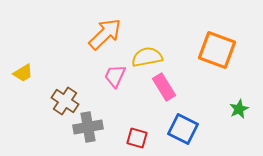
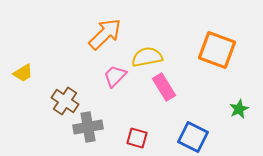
pink trapezoid: rotated 20 degrees clockwise
blue square: moved 10 px right, 8 px down
